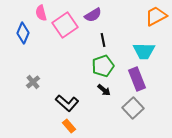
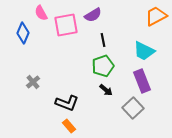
pink semicircle: rotated 14 degrees counterclockwise
pink square: moved 1 px right; rotated 25 degrees clockwise
cyan trapezoid: rotated 25 degrees clockwise
purple rectangle: moved 5 px right, 2 px down
black arrow: moved 2 px right
black L-shape: rotated 20 degrees counterclockwise
